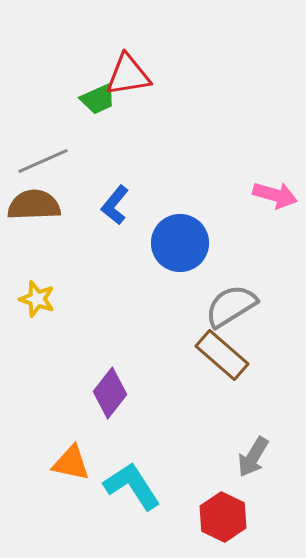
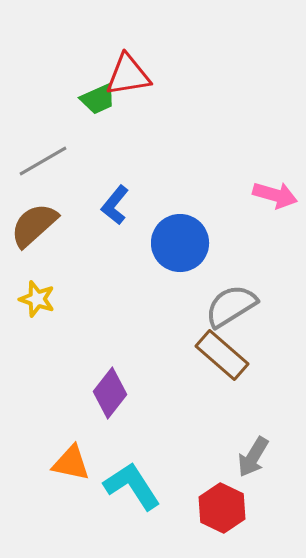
gray line: rotated 6 degrees counterclockwise
brown semicircle: moved 20 px down; rotated 40 degrees counterclockwise
red hexagon: moved 1 px left, 9 px up
